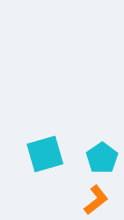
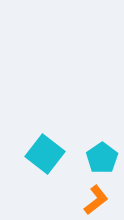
cyan square: rotated 36 degrees counterclockwise
